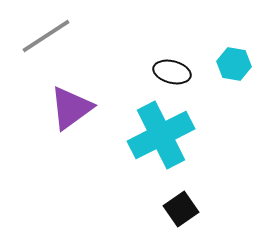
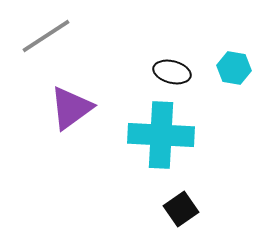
cyan hexagon: moved 4 px down
cyan cross: rotated 30 degrees clockwise
